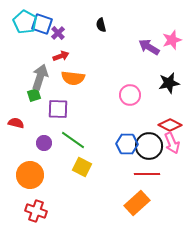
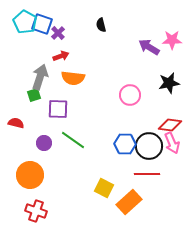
pink star: rotated 18 degrees clockwise
red diamond: rotated 20 degrees counterclockwise
blue hexagon: moved 2 px left
yellow square: moved 22 px right, 21 px down
orange rectangle: moved 8 px left, 1 px up
